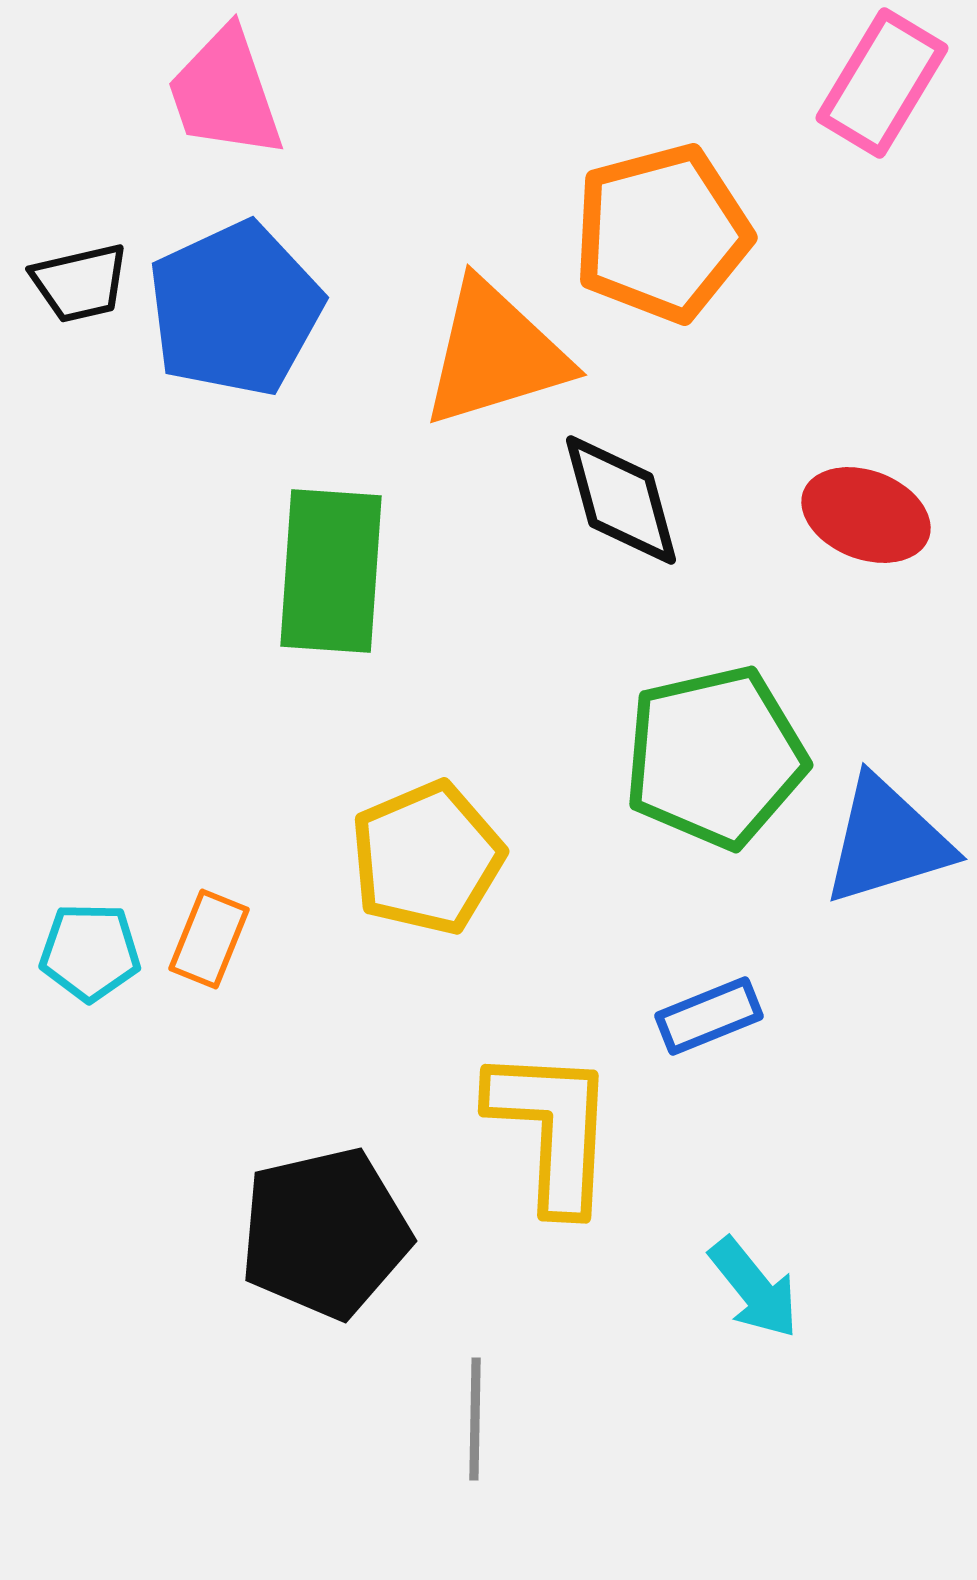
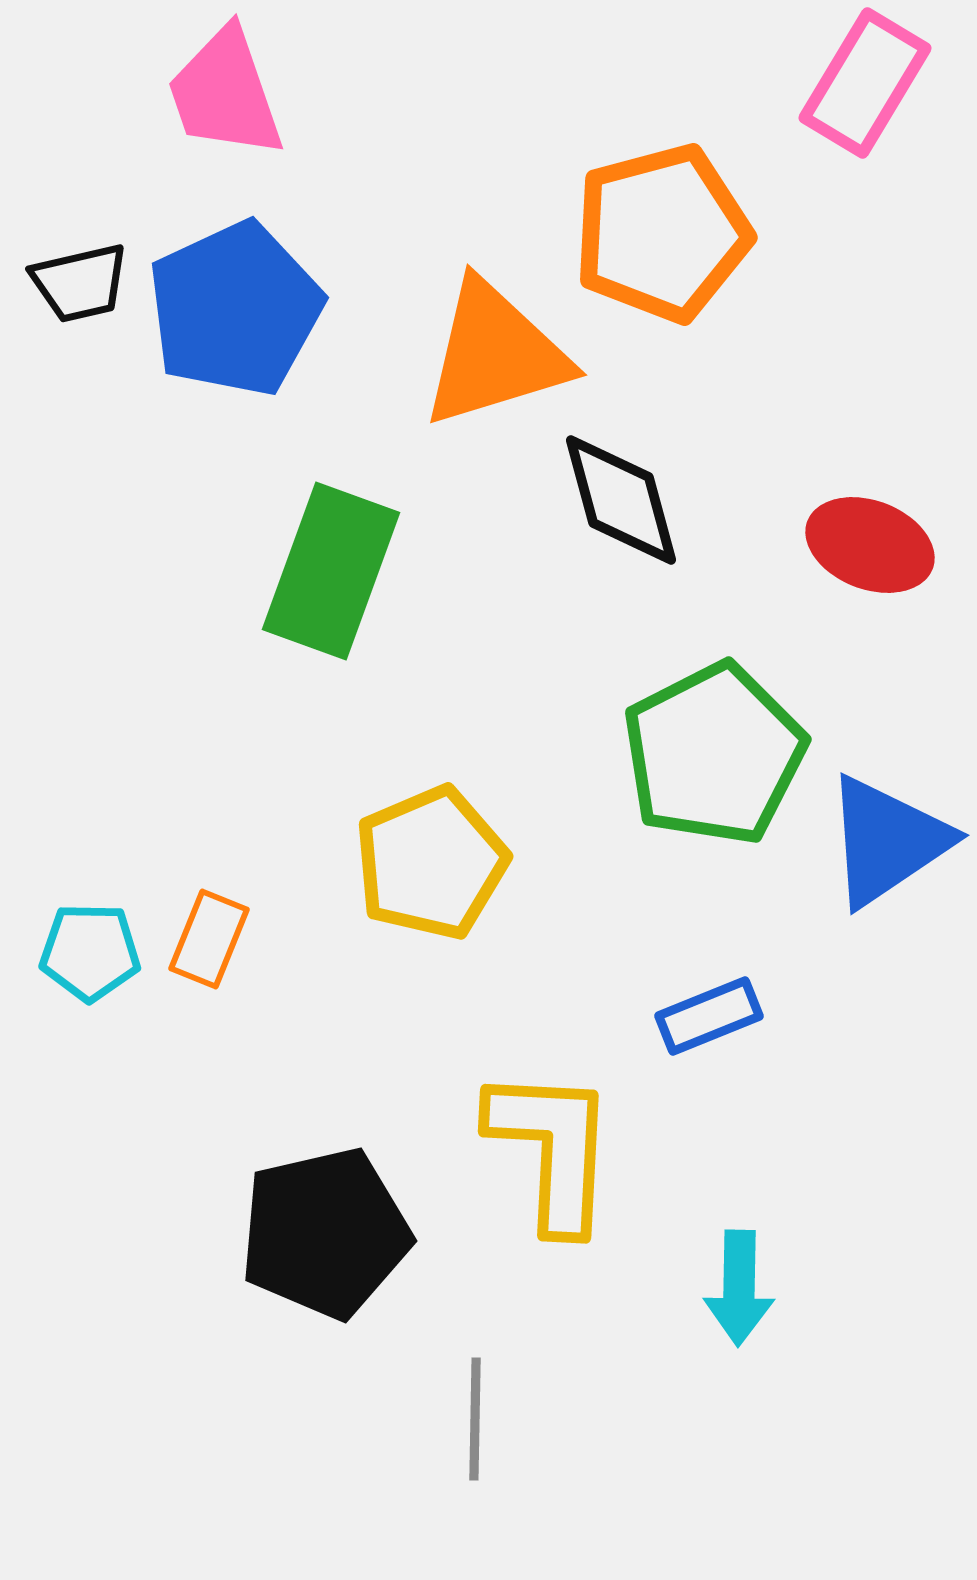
pink rectangle: moved 17 px left
red ellipse: moved 4 px right, 30 px down
green rectangle: rotated 16 degrees clockwise
green pentagon: moved 1 px left, 3 px up; rotated 14 degrees counterclockwise
blue triangle: rotated 17 degrees counterclockwise
yellow pentagon: moved 4 px right, 5 px down
yellow L-shape: moved 20 px down
cyan arrow: moved 15 px left; rotated 40 degrees clockwise
